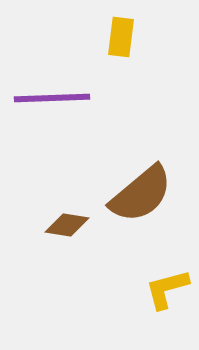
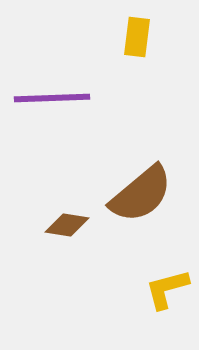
yellow rectangle: moved 16 px right
